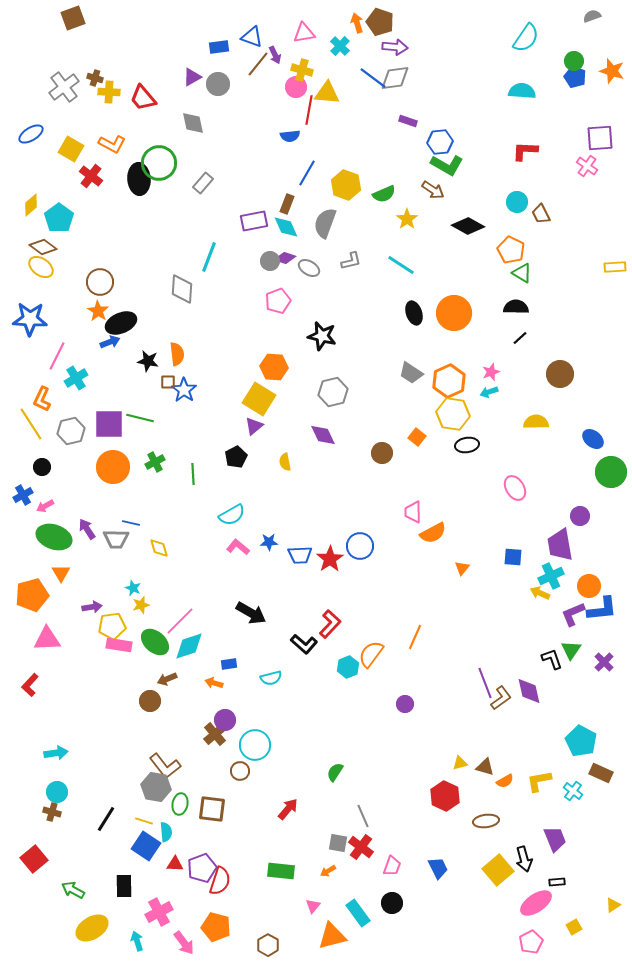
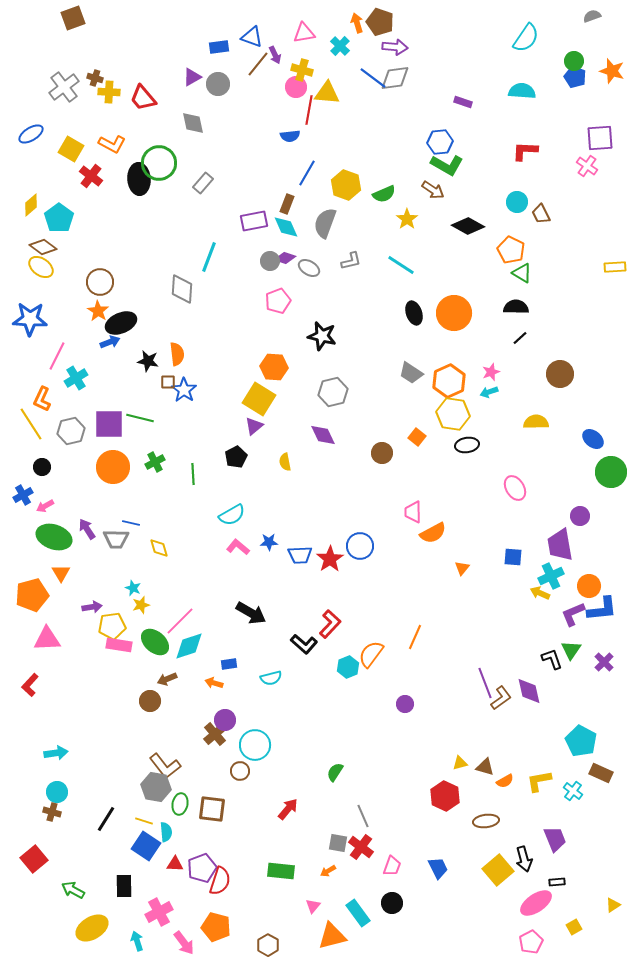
purple rectangle at (408, 121): moved 55 px right, 19 px up
